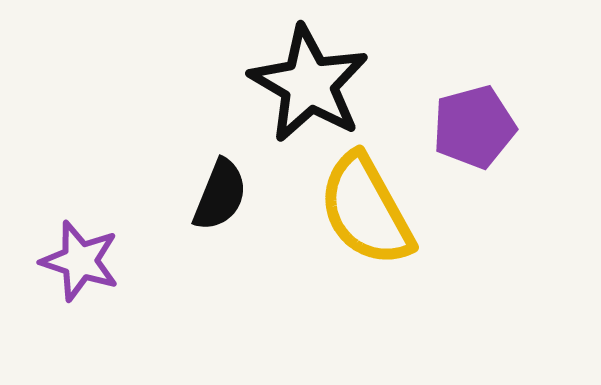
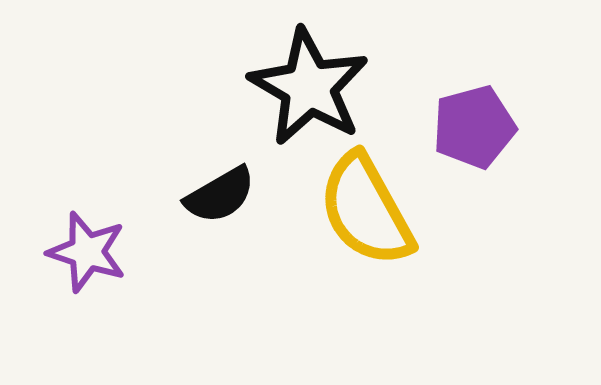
black star: moved 3 px down
black semicircle: rotated 38 degrees clockwise
purple star: moved 7 px right, 9 px up
